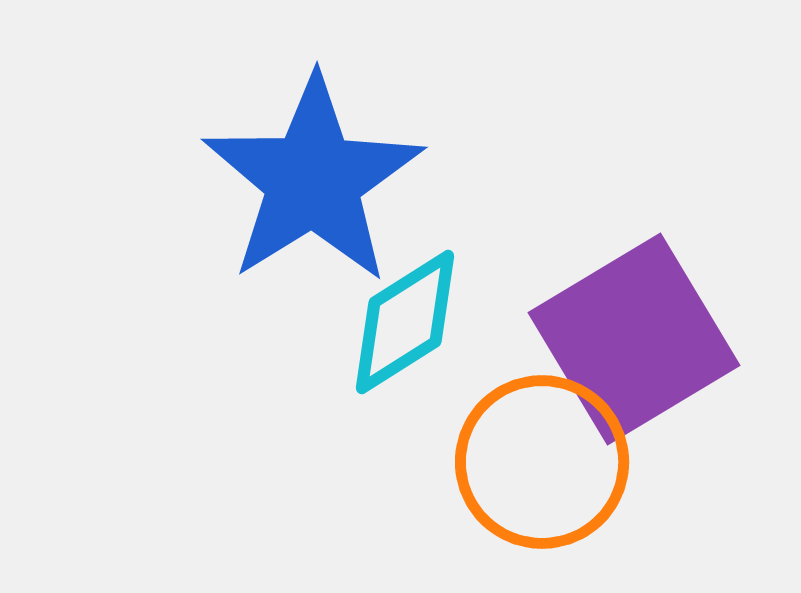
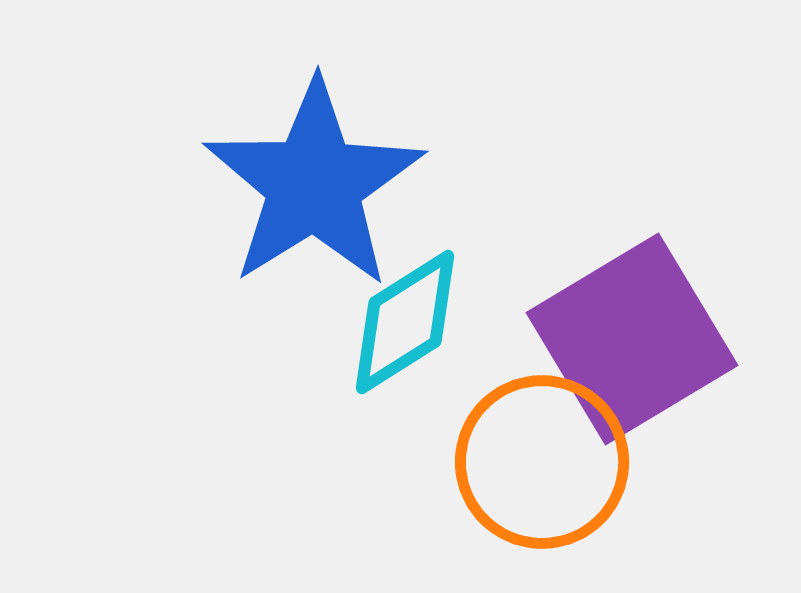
blue star: moved 1 px right, 4 px down
purple square: moved 2 px left
